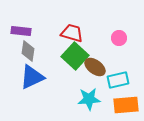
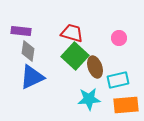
brown ellipse: rotated 35 degrees clockwise
